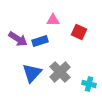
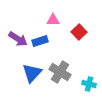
red square: rotated 21 degrees clockwise
gray cross: rotated 15 degrees counterclockwise
